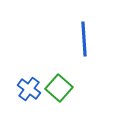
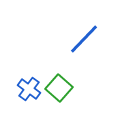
blue line: rotated 48 degrees clockwise
